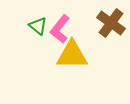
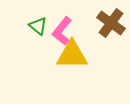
pink L-shape: moved 2 px right, 2 px down
